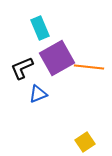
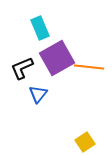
blue triangle: rotated 30 degrees counterclockwise
